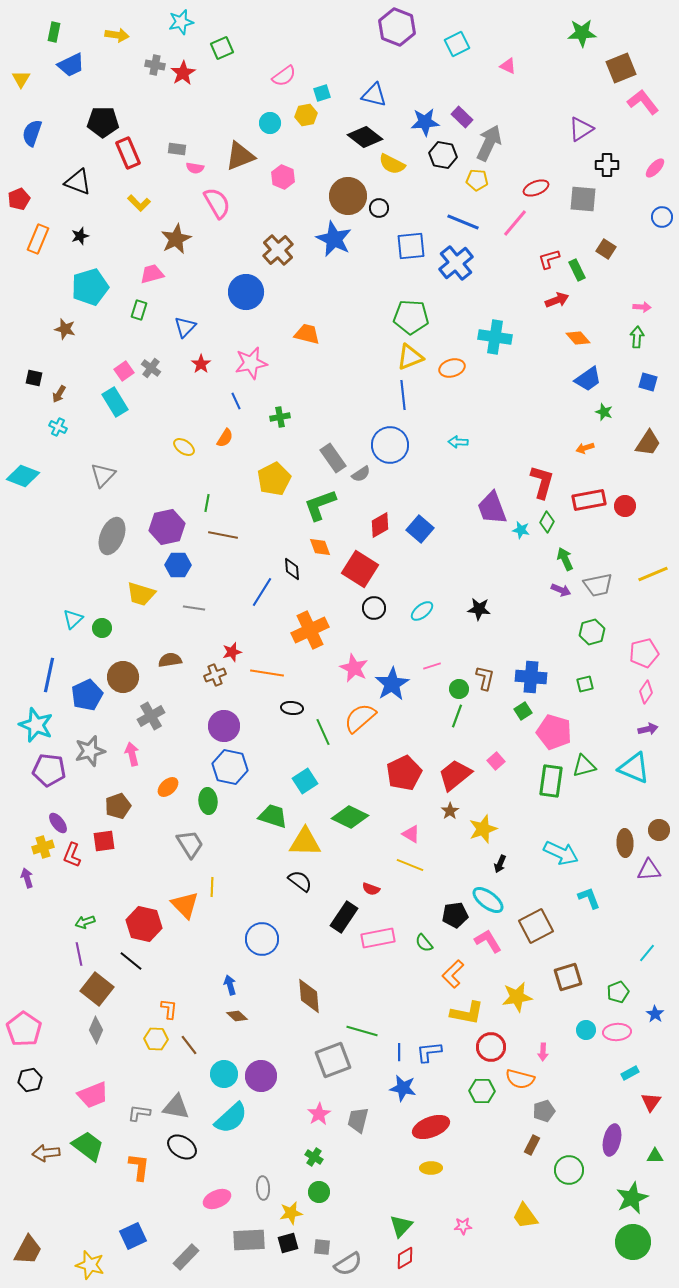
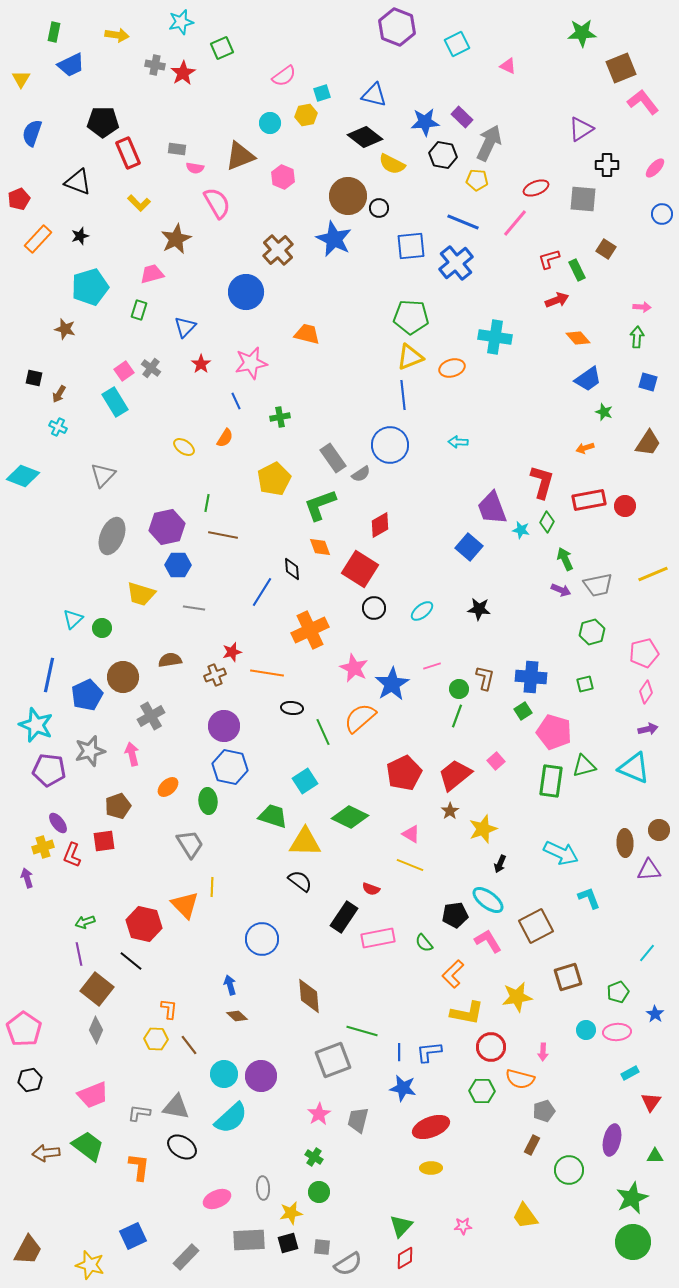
blue circle at (662, 217): moved 3 px up
orange rectangle at (38, 239): rotated 20 degrees clockwise
blue square at (420, 529): moved 49 px right, 18 px down
